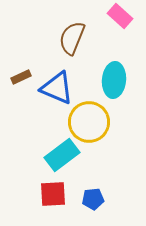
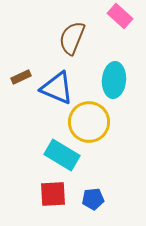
cyan rectangle: rotated 68 degrees clockwise
